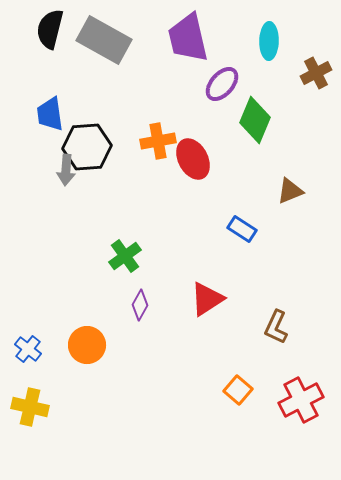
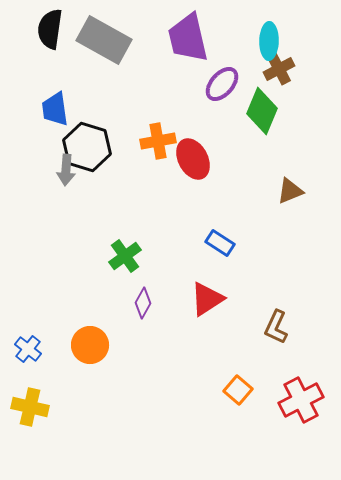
black semicircle: rotated 6 degrees counterclockwise
brown cross: moved 37 px left, 4 px up
blue trapezoid: moved 5 px right, 5 px up
green diamond: moved 7 px right, 9 px up
black hexagon: rotated 21 degrees clockwise
blue rectangle: moved 22 px left, 14 px down
purple diamond: moved 3 px right, 2 px up
orange circle: moved 3 px right
